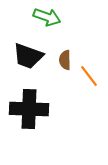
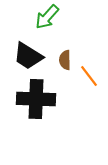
green arrow: rotated 112 degrees clockwise
black trapezoid: rotated 12 degrees clockwise
black cross: moved 7 px right, 10 px up
